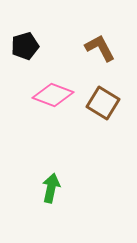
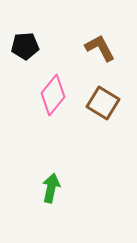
black pentagon: rotated 12 degrees clockwise
pink diamond: rotated 72 degrees counterclockwise
